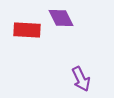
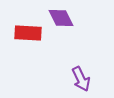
red rectangle: moved 1 px right, 3 px down
